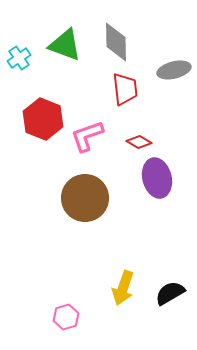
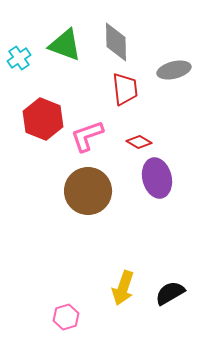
brown circle: moved 3 px right, 7 px up
